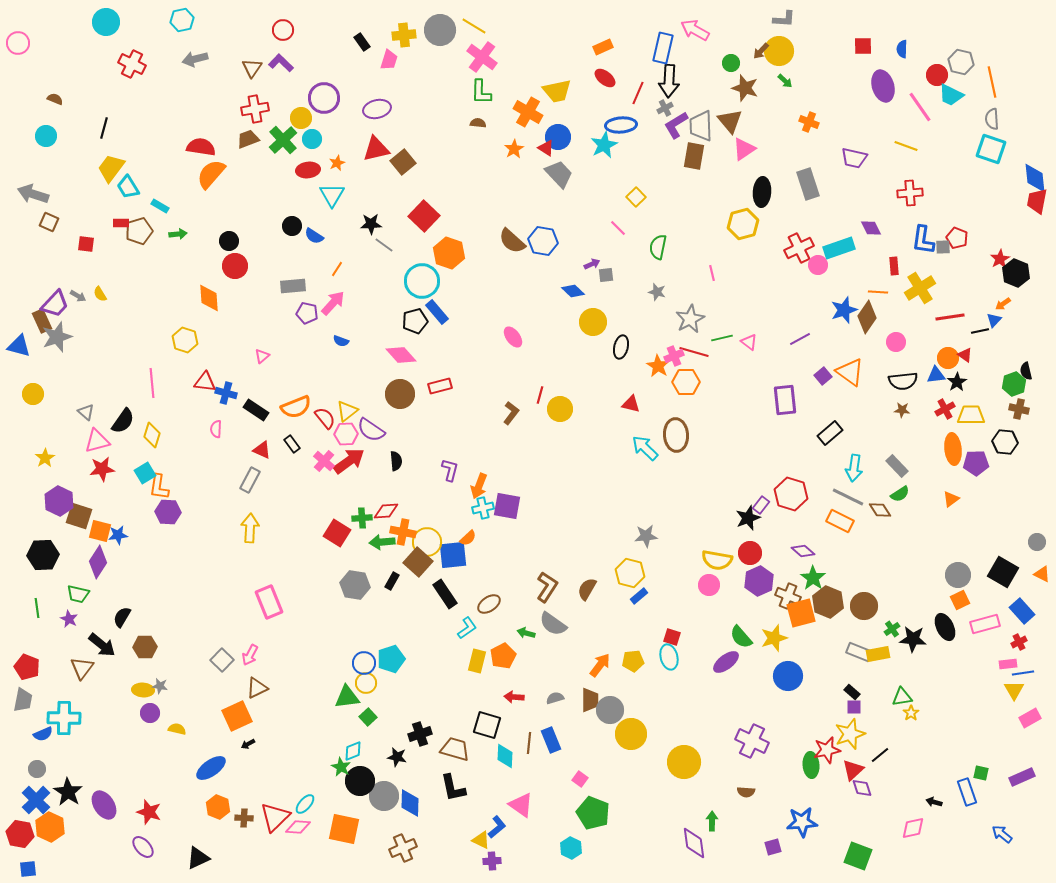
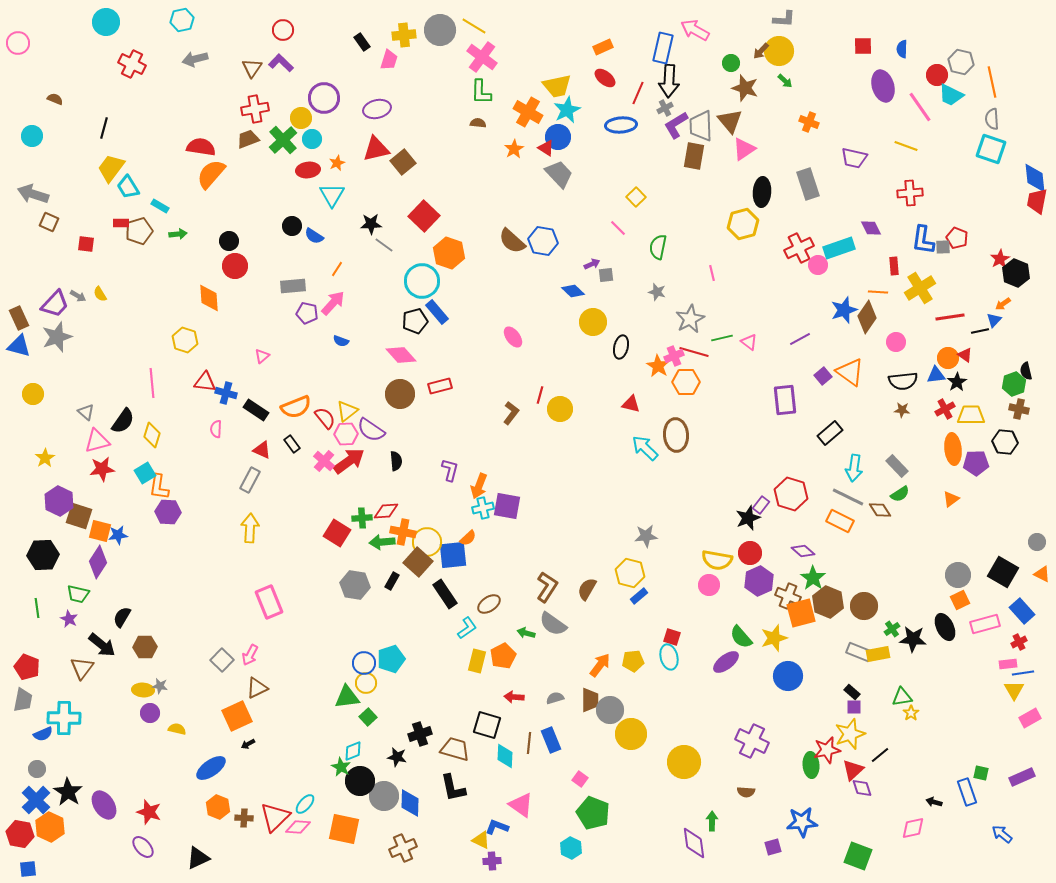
yellow trapezoid at (557, 91): moved 5 px up
cyan circle at (46, 136): moved 14 px left
cyan star at (604, 145): moved 37 px left, 35 px up
brown rectangle at (42, 321): moved 23 px left, 3 px up
blue L-shape at (497, 827): rotated 120 degrees counterclockwise
